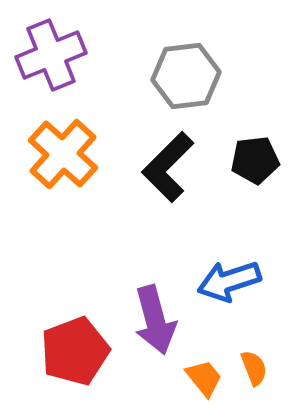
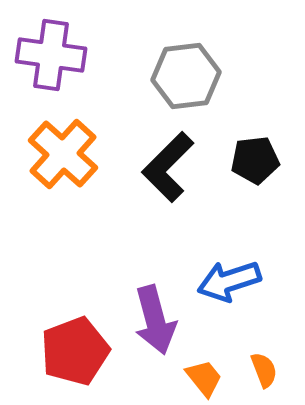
purple cross: rotated 30 degrees clockwise
orange semicircle: moved 10 px right, 2 px down
